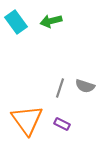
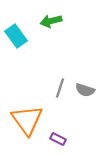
cyan rectangle: moved 14 px down
gray semicircle: moved 4 px down
purple rectangle: moved 4 px left, 15 px down
